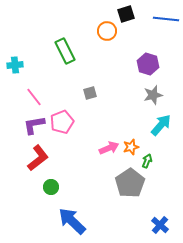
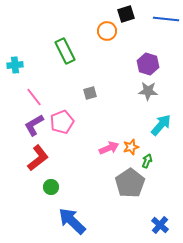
gray star: moved 5 px left, 4 px up; rotated 18 degrees clockwise
purple L-shape: rotated 20 degrees counterclockwise
